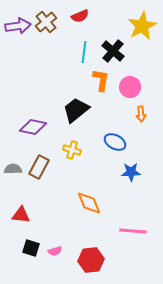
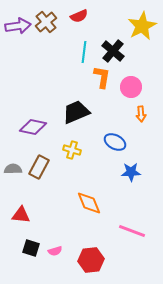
red semicircle: moved 1 px left
orange L-shape: moved 1 px right, 3 px up
pink circle: moved 1 px right
black trapezoid: moved 2 px down; rotated 16 degrees clockwise
pink line: moved 1 px left; rotated 16 degrees clockwise
